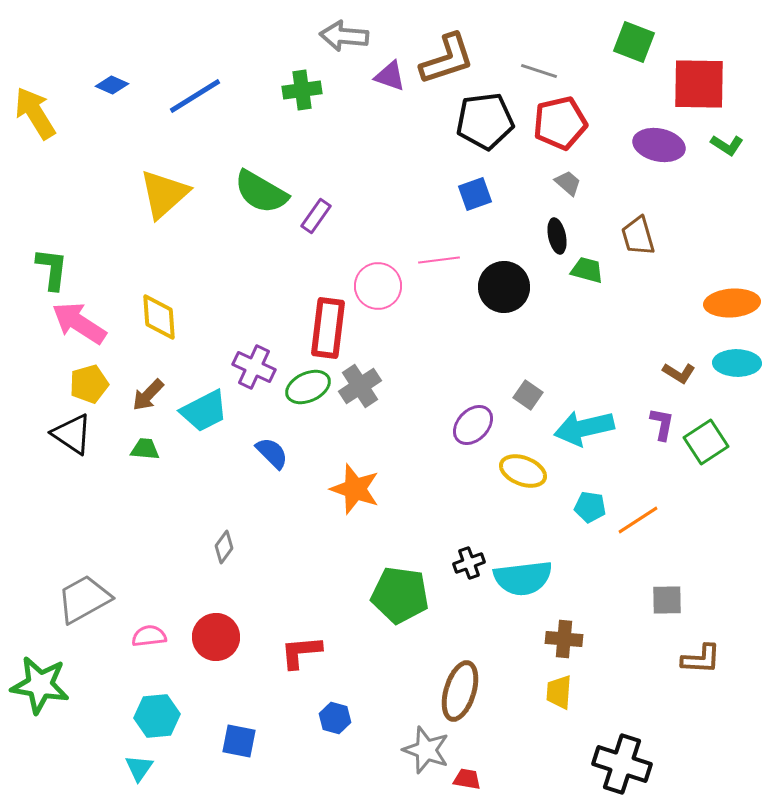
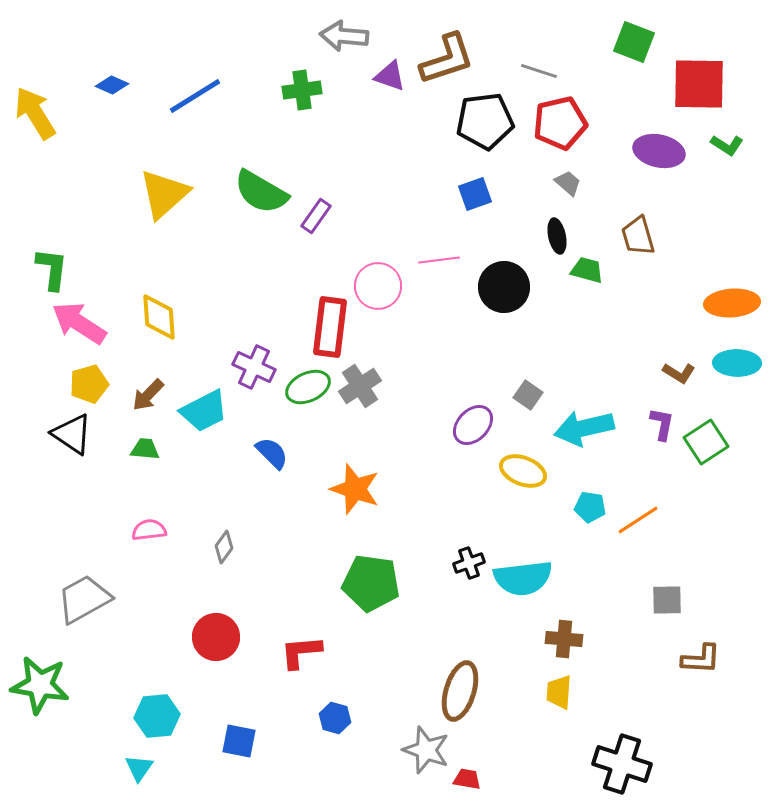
purple ellipse at (659, 145): moved 6 px down
red rectangle at (328, 328): moved 2 px right, 1 px up
green pentagon at (400, 595): moved 29 px left, 12 px up
pink semicircle at (149, 636): moved 106 px up
